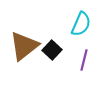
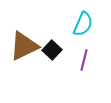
cyan semicircle: moved 2 px right
brown triangle: rotated 12 degrees clockwise
